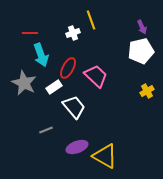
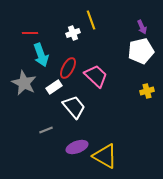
yellow cross: rotated 16 degrees clockwise
